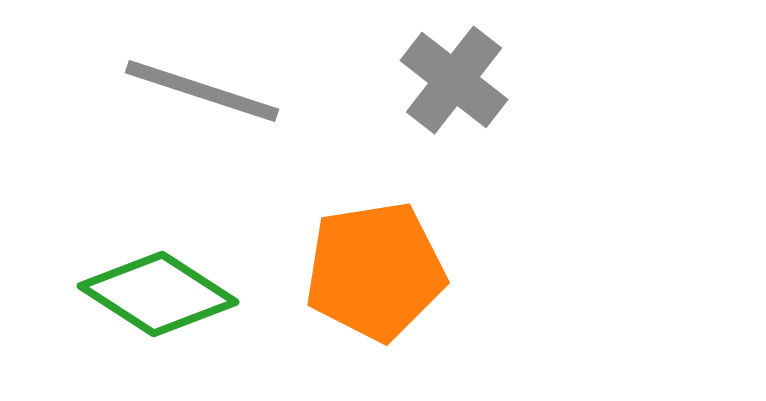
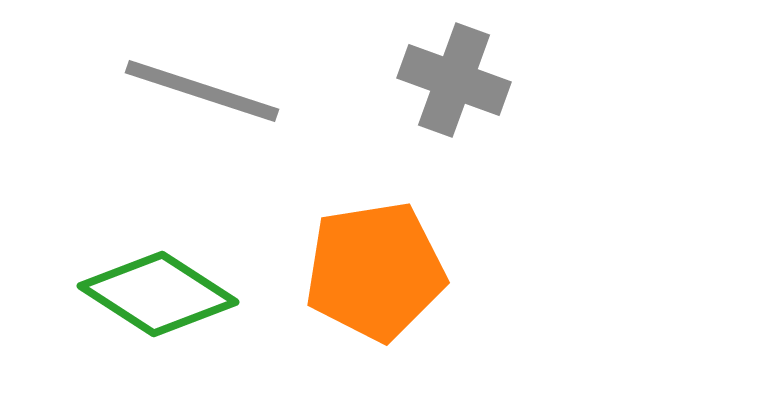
gray cross: rotated 18 degrees counterclockwise
